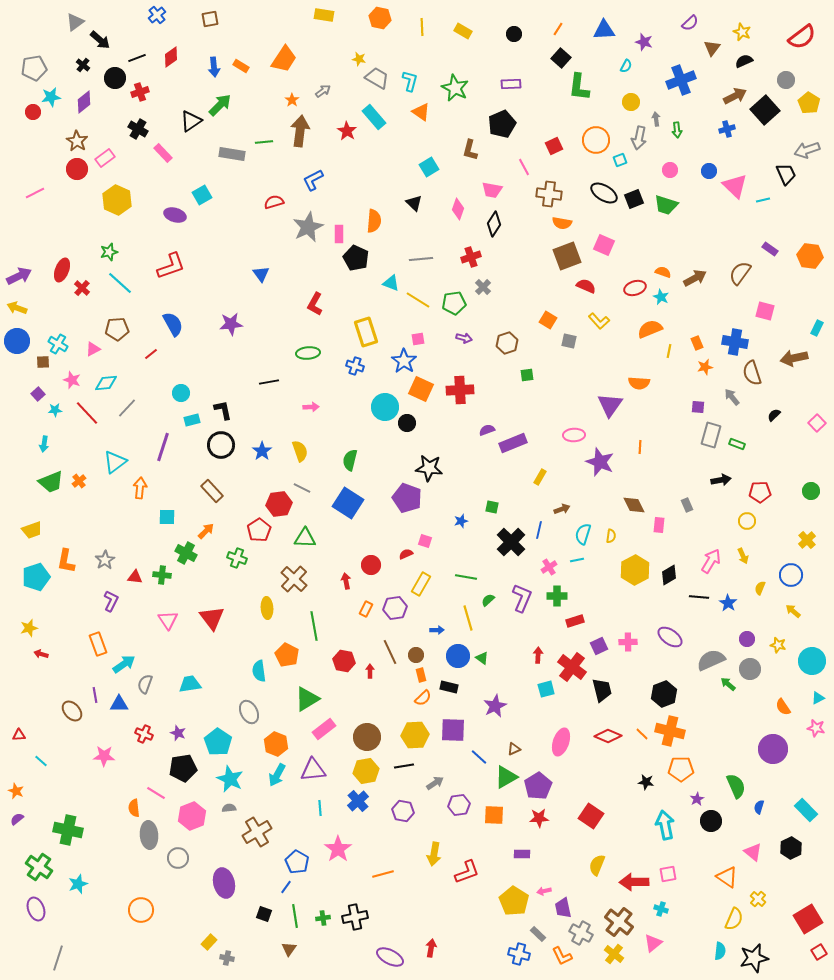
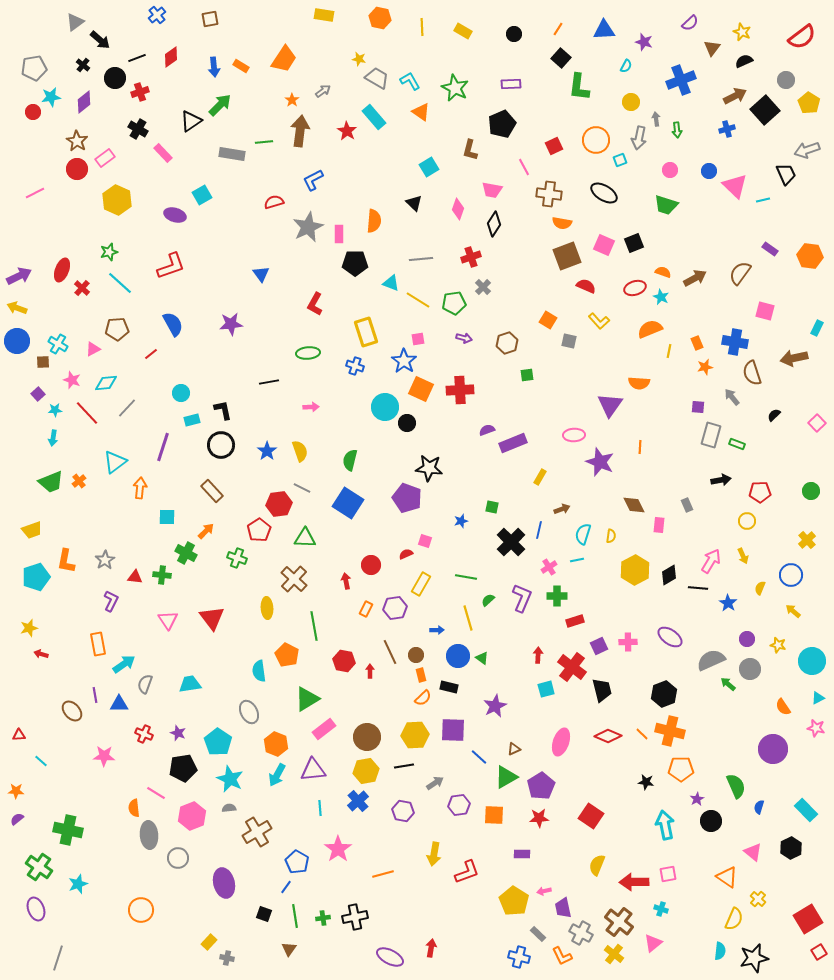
cyan L-shape at (410, 81): rotated 45 degrees counterclockwise
black square at (634, 199): moved 44 px down
black pentagon at (356, 258): moved 1 px left, 5 px down; rotated 25 degrees counterclockwise
cyan arrow at (44, 444): moved 9 px right, 6 px up
blue star at (262, 451): moved 5 px right
black line at (699, 597): moved 1 px left, 9 px up
orange rectangle at (98, 644): rotated 10 degrees clockwise
purple pentagon at (538, 786): moved 3 px right
orange star at (16, 791): rotated 21 degrees counterclockwise
blue cross at (519, 954): moved 3 px down
